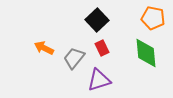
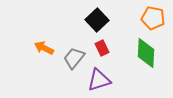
green diamond: rotated 8 degrees clockwise
